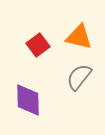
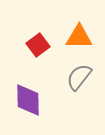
orange triangle: rotated 12 degrees counterclockwise
